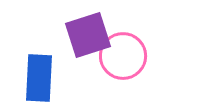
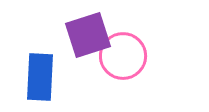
blue rectangle: moved 1 px right, 1 px up
